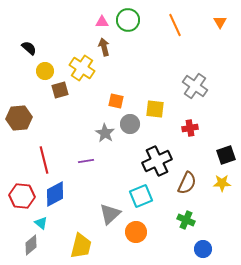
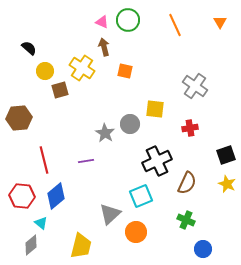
pink triangle: rotated 24 degrees clockwise
orange square: moved 9 px right, 30 px up
yellow star: moved 5 px right, 1 px down; rotated 24 degrees clockwise
blue diamond: moved 1 px right, 2 px down; rotated 12 degrees counterclockwise
